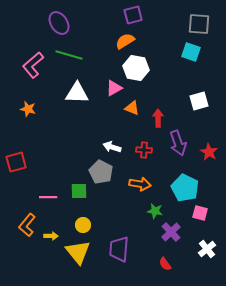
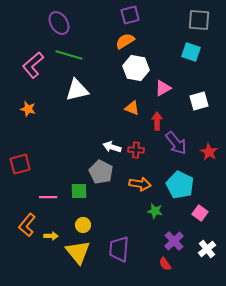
purple square: moved 3 px left
gray square: moved 4 px up
pink triangle: moved 49 px right
white triangle: moved 3 px up; rotated 15 degrees counterclockwise
red arrow: moved 1 px left, 3 px down
purple arrow: moved 2 px left; rotated 20 degrees counterclockwise
red cross: moved 8 px left
red square: moved 4 px right, 2 px down
cyan pentagon: moved 5 px left, 3 px up
pink square: rotated 21 degrees clockwise
purple cross: moved 3 px right, 9 px down
